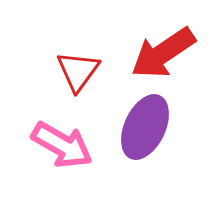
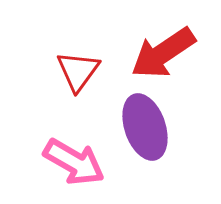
purple ellipse: rotated 44 degrees counterclockwise
pink arrow: moved 12 px right, 17 px down
